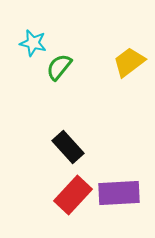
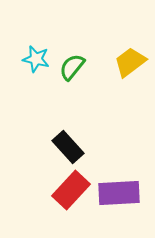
cyan star: moved 3 px right, 16 px down
yellow trapezoid: moved 1 px right
green semicircle: moved 13 px right
red rectangle: moved 2 px left, 5 px up
